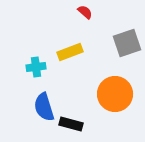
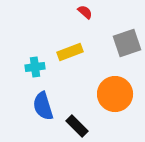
cyan cross: moved 1 px left
blue semicircle: moved 1 px left, 1 px up
black rectangle: moved 6 px right, 2 px down; rotated 30 degrees clockwise
